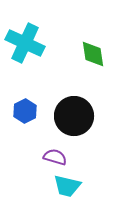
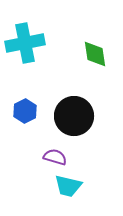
cyan cross: rotated 36 degrees counterclockwise
green diamond: moved 2 px right
cyan trapezoid: moved 1 px right
